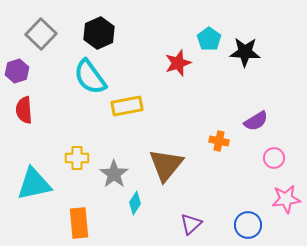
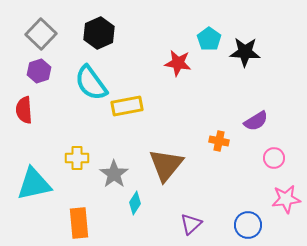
red star: rotated 28 degrees clockwise
purple hexagon: moved 22 px right
cyan semicircle: moved 1 px right, 6 px down
